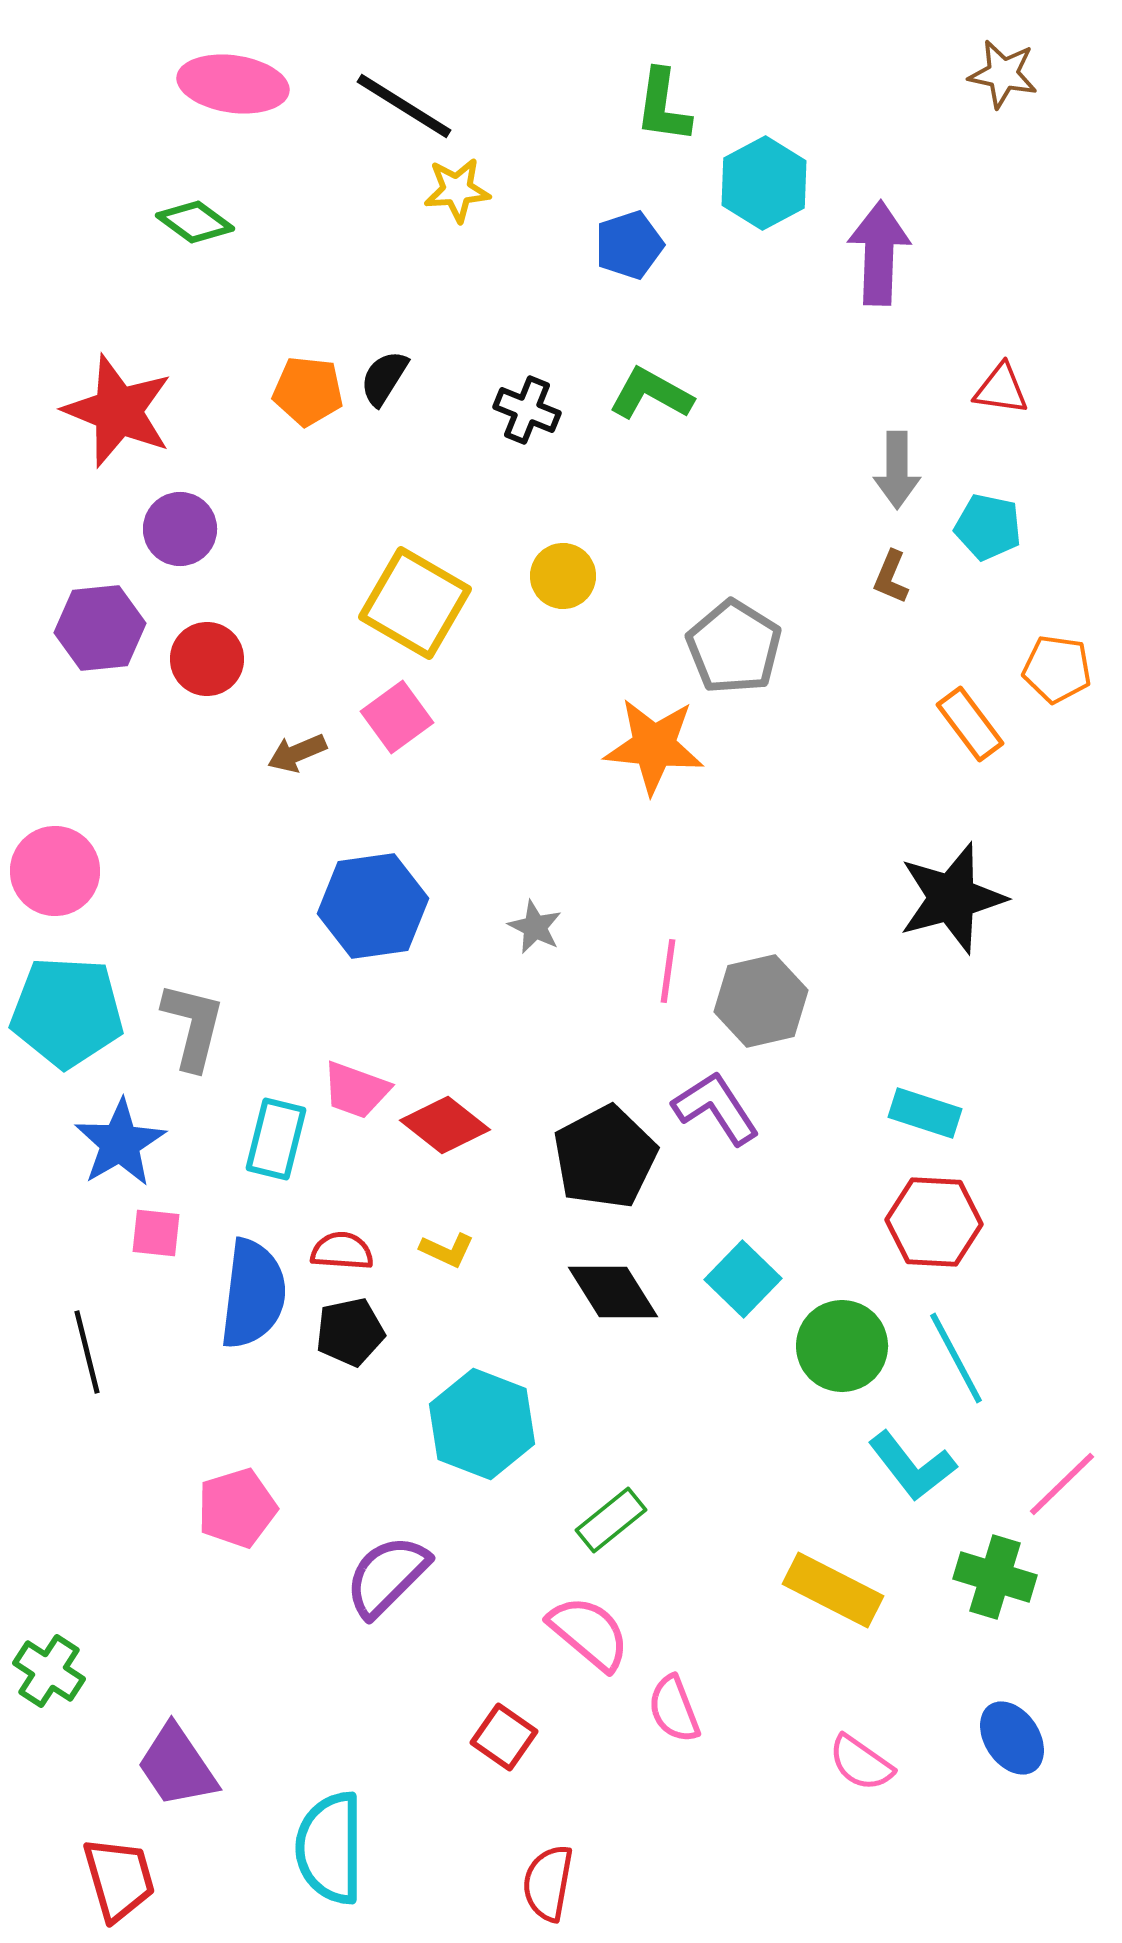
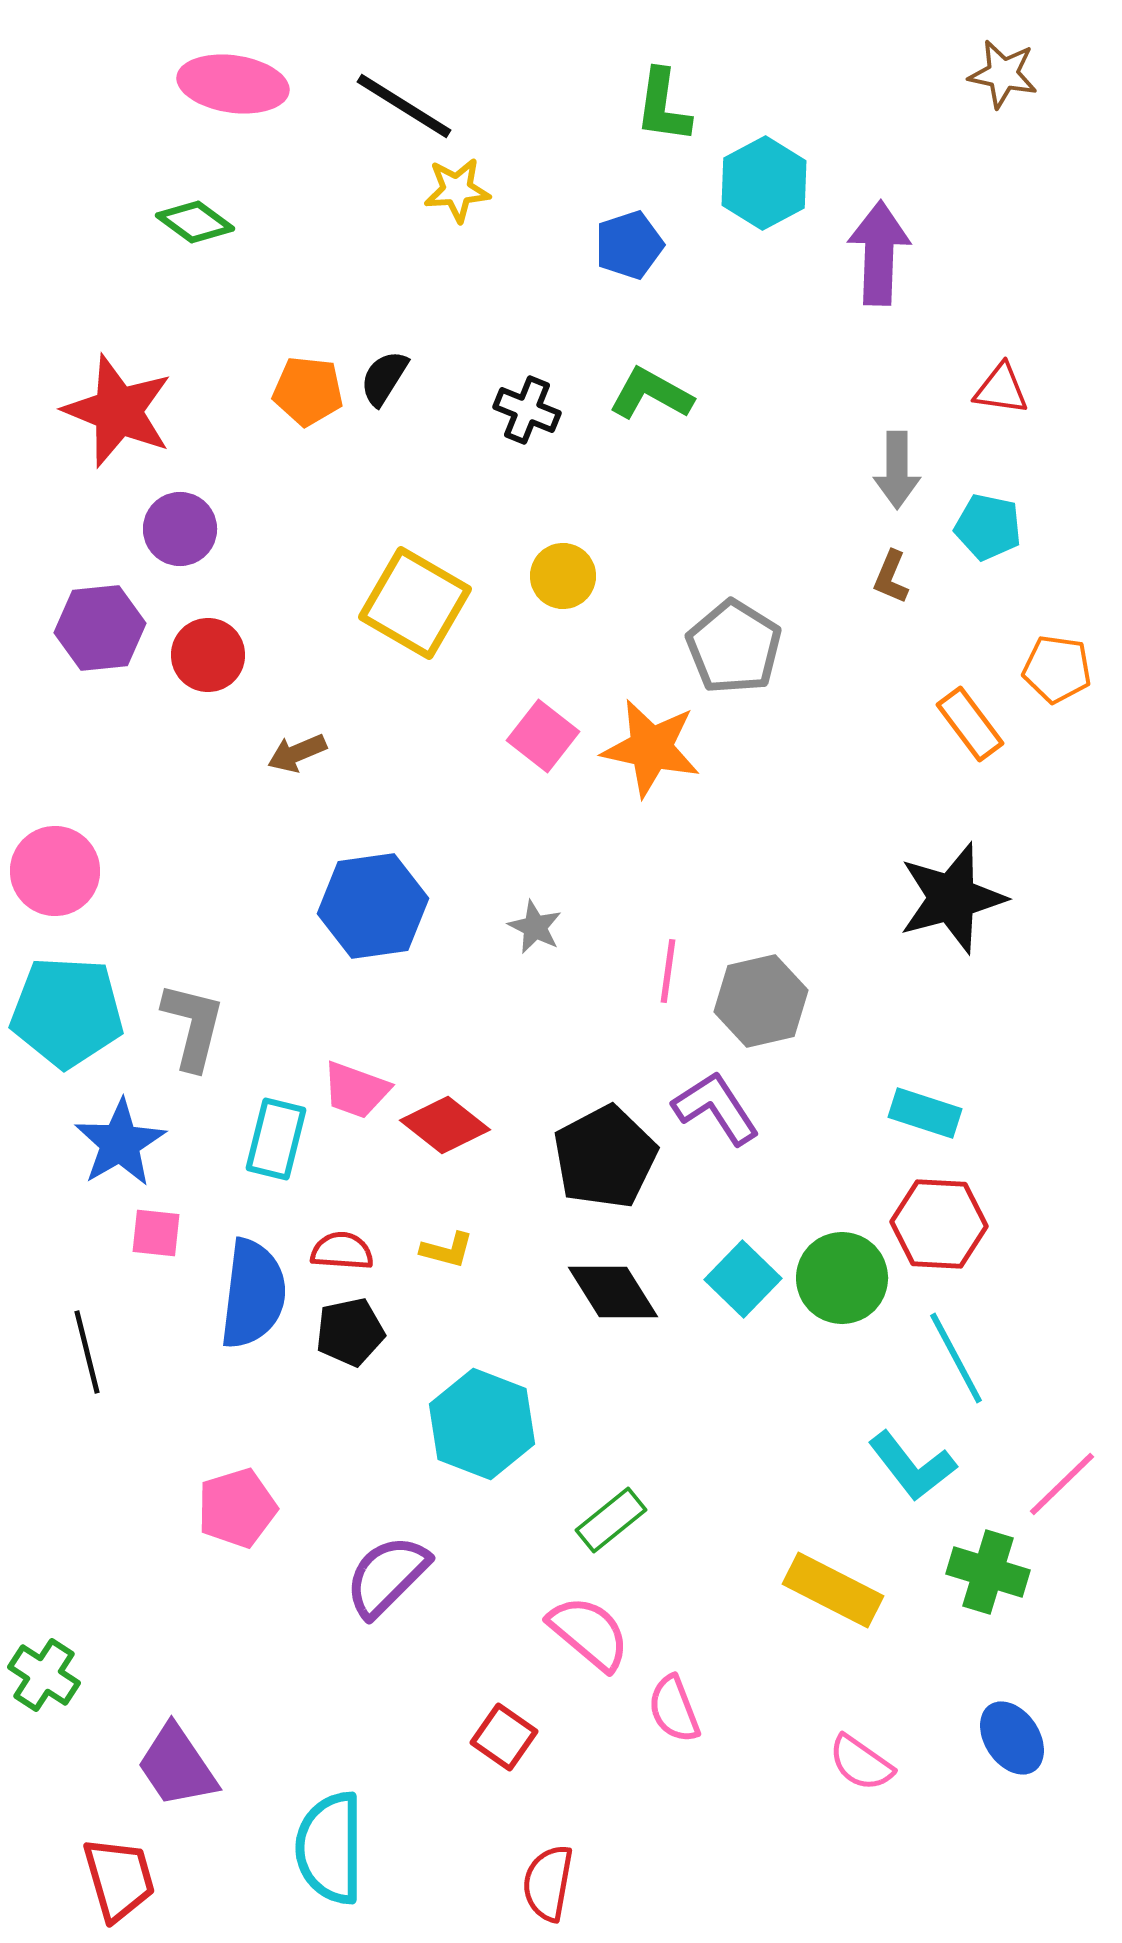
red circle at (207, 659): moved 1 px right, 4 px up
pink square at (397, 717): moved 146 px right, 19 px down; rotated 16 degrees counterclockwise
orange star at (654, 746): moved 3 px left, 2 px down; rotated 6 degrees clockwise
red hexagon at (934, 1222): moved 5 px right, 2 px down
yellow L-shape at (447, 1250): rotated 10 degrees counterclockwise
green circle at (842, 1346): moved 68 px up
green cross at (995, 1577): moved 7 px left, 5 px up
green cross at (49, 1671): moved 5 px left, 4 px down
